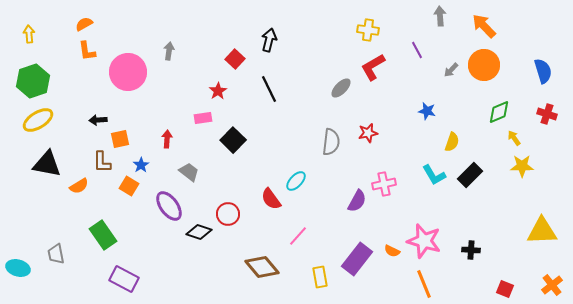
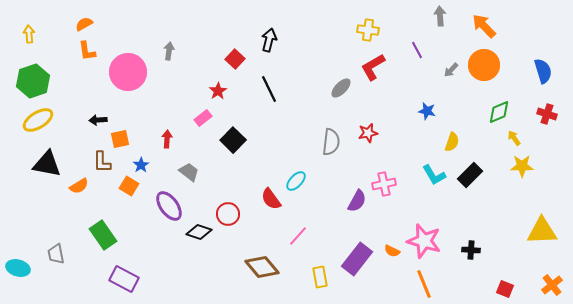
pink rectangle at (203, 118): rotated 30 degrees counterclockwise
